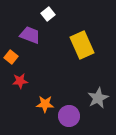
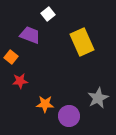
yellow rectangle: moved 3 px up
